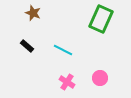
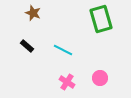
green rectangle: rotated 40 degrees counterclockwise
